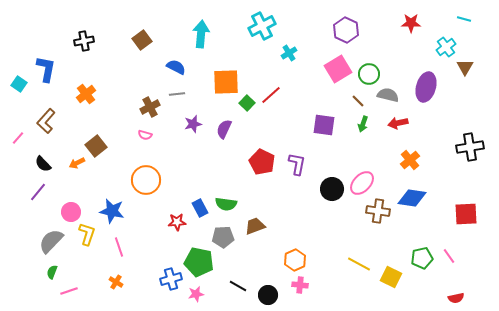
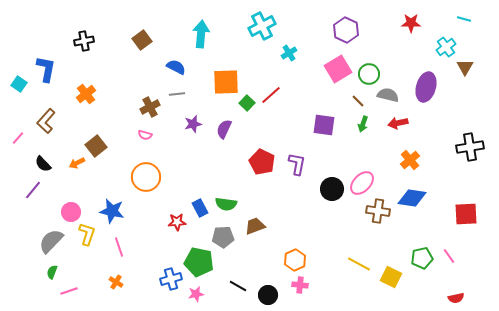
orange circle at (146, 180): moved 3 px up
purple line at (38, 192): moved 5 px left, 2 px up
